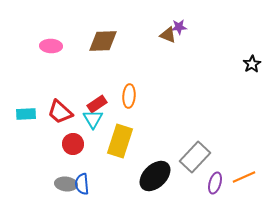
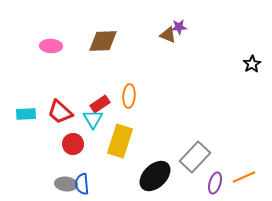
red rectangle: moved 3 px right
